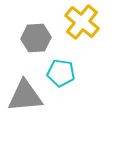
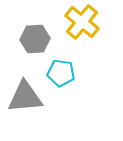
gray hexagon: moved 1 px left, 1 px down
gray triangle: moved 1 px down
